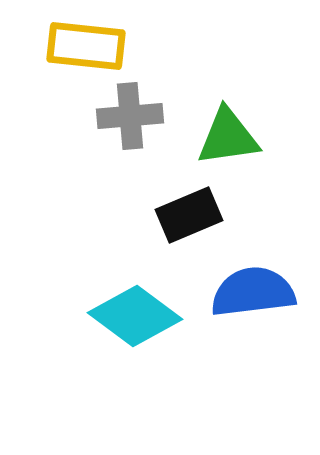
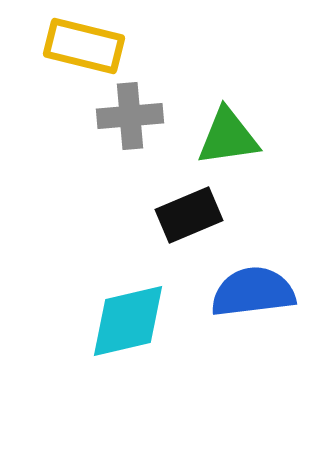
yellow rectangle: moved 2 px left; rotated 8 degrees clockwise
cyan diamond: moved 7 px left, 5 px down; rotated 50 degrees counterclockwise
